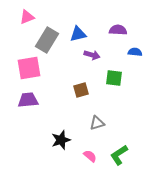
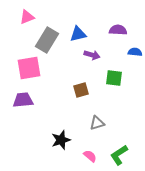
purple trapezoid: moved 5 px left
